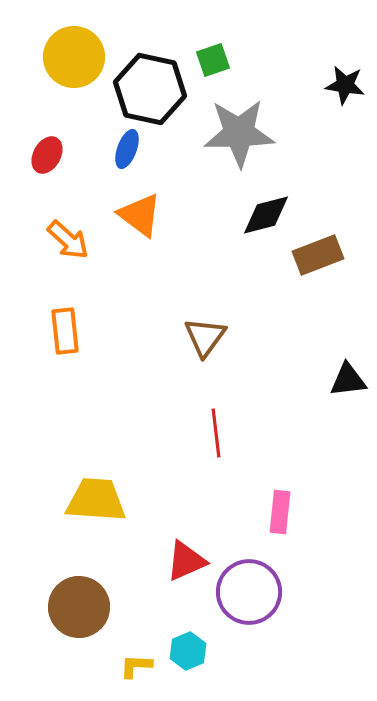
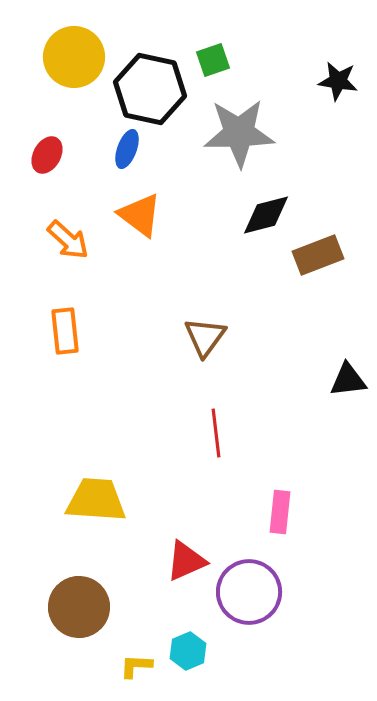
black star: moved 7 px left, 4 px up
